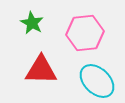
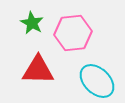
pink hexagon: moved 12 px left
red triangle: moved 3 px left
